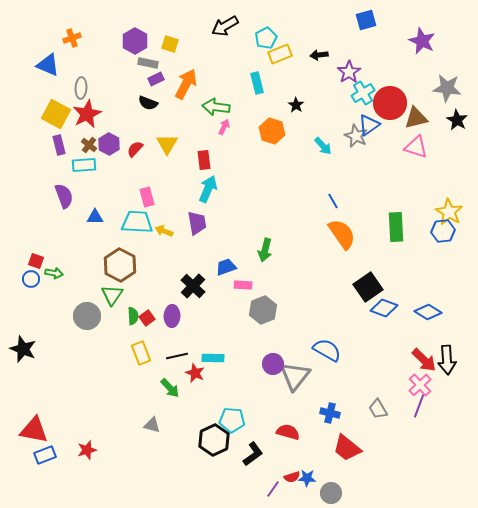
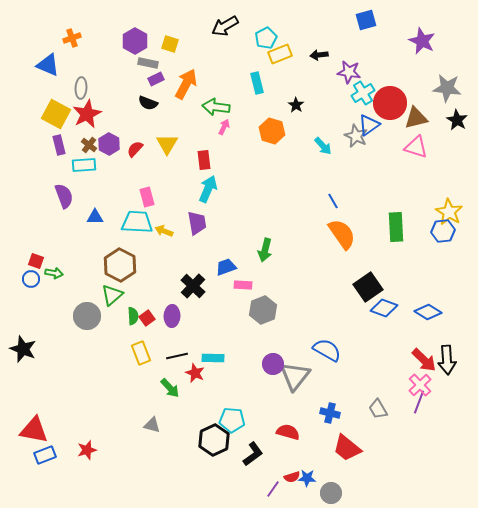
purple star at (349, 72): rotated 30 degrees counterclockwise
green triangle at (112, 295): rotated 15 degrees clockwise
purple line at (419, 406): moved 4 px up
